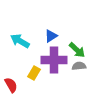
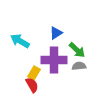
blue triangle: moved 5 px right, 3 px up
red semicircle: moved 21 px right
